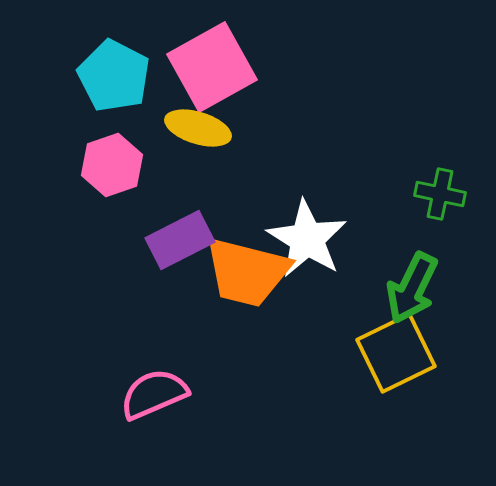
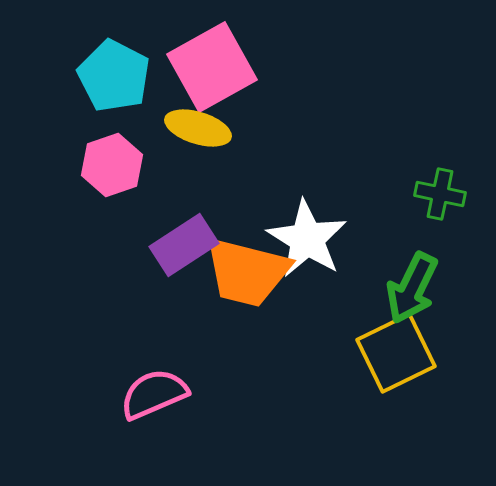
purple rectangle: moved 4 px right, 5 px down; rotated 6 degrees counterclockwise
